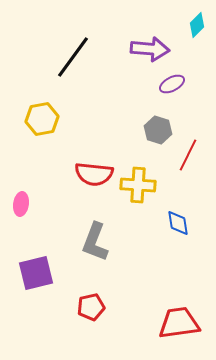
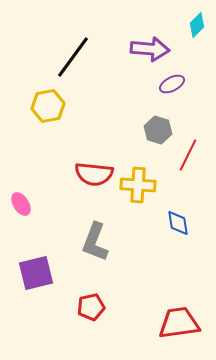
yellow hexagon: moved 6 px right, 13 px up
pink ellipse: rotated 40 degrees counterclockwise
